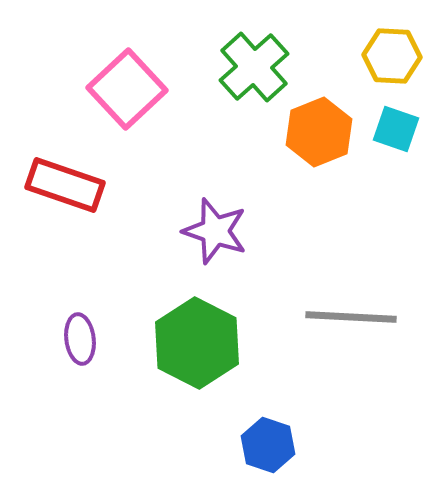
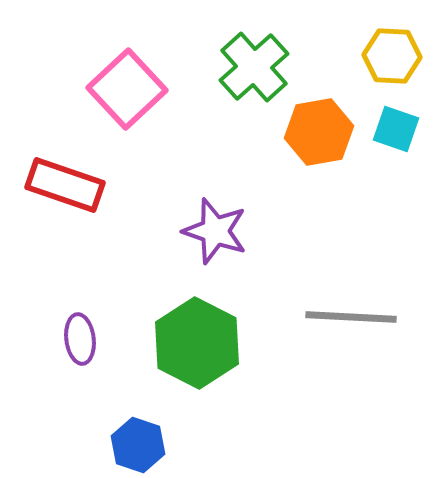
orange hexagon: rotated 12 degrees clockwise
blue hexagon: moved 130 px left
